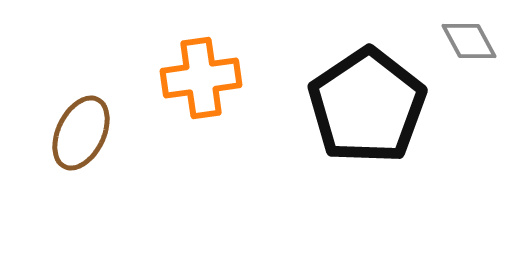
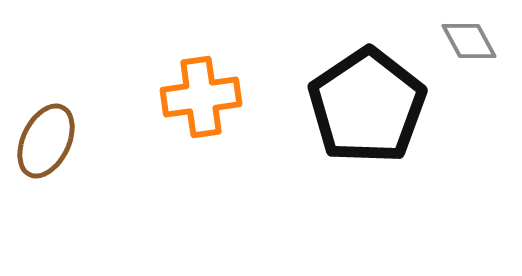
orange cross: moved 19 px down
brown ellipse: moved 35 px left, 8 px down
